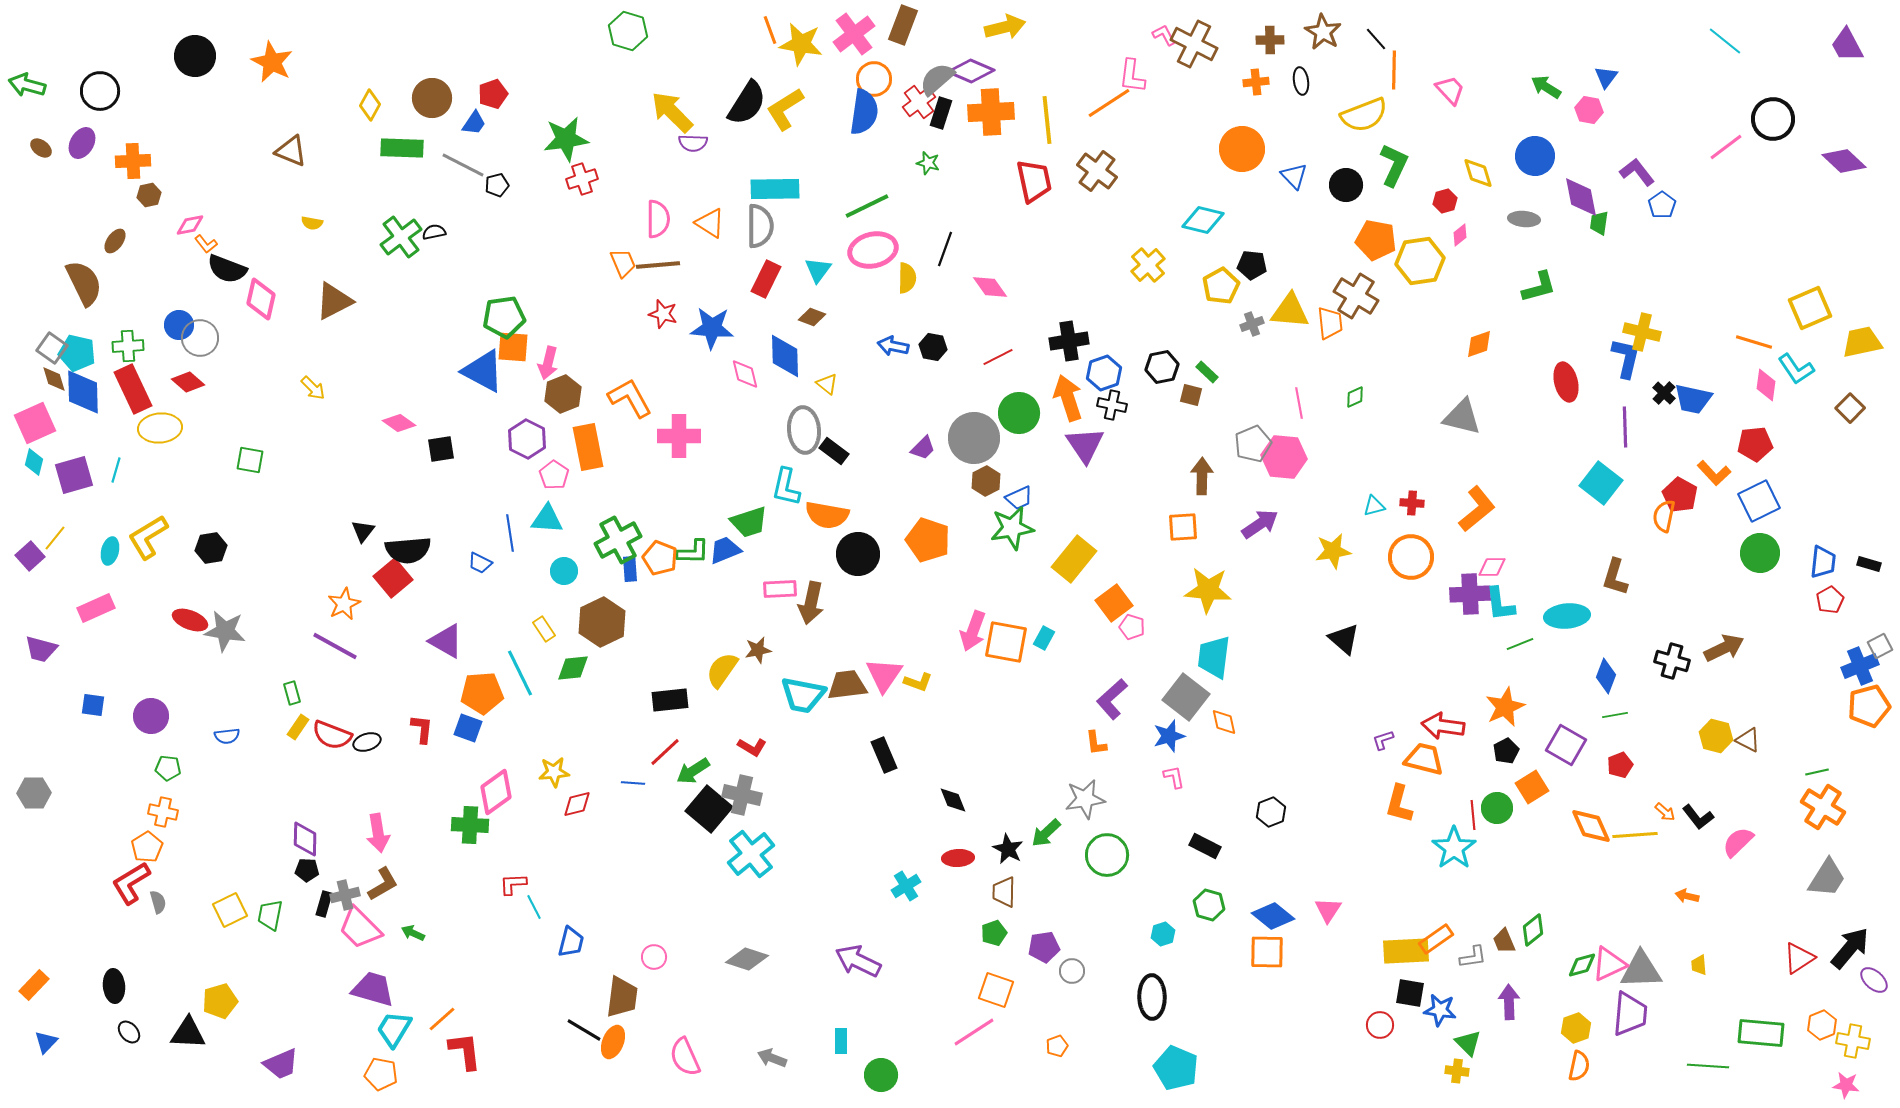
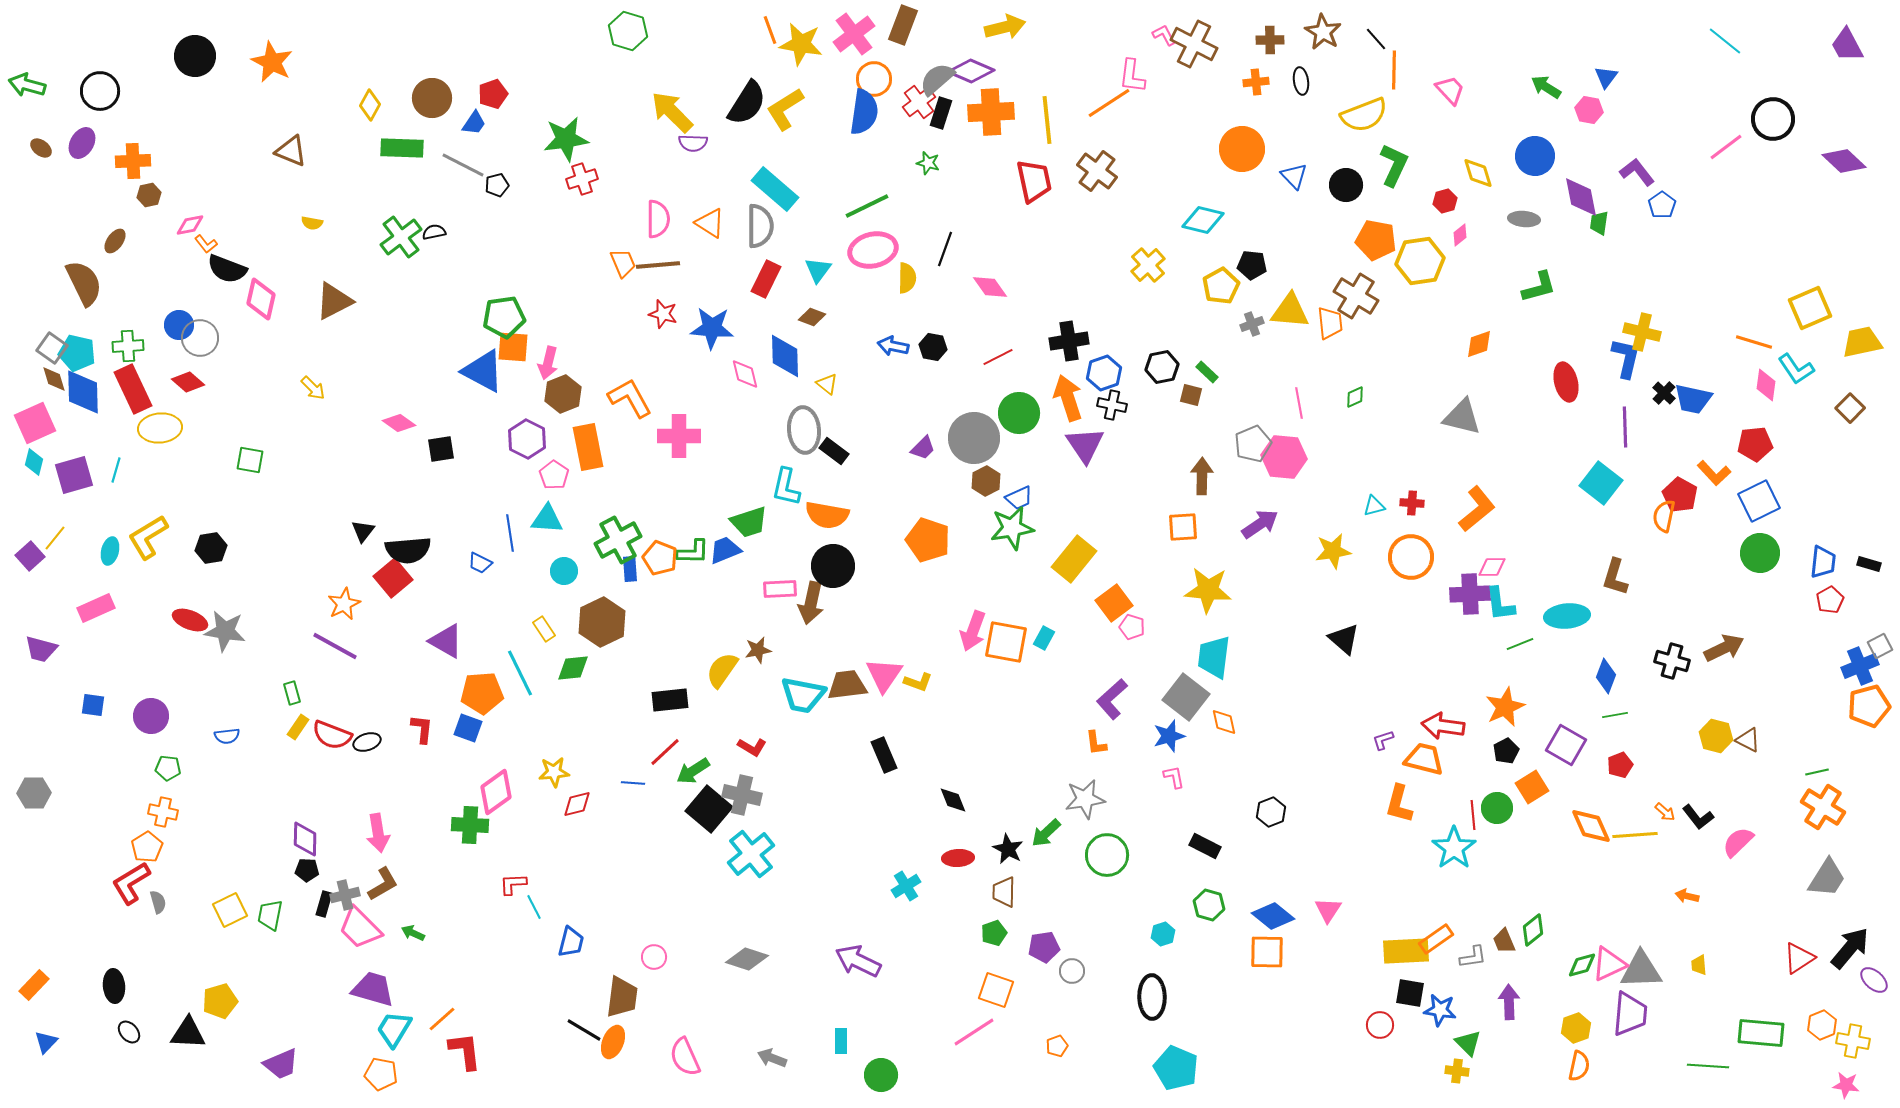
cyan rectangle at (775, 189): rotated 42 degrees clockwise
black circle at (858, 554): moved 25 px left, 12 px down
